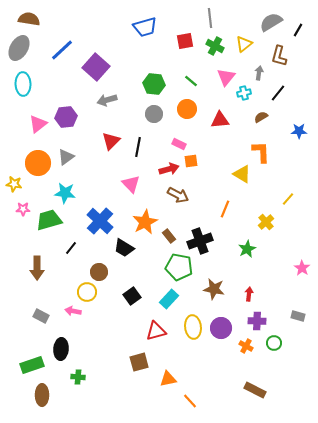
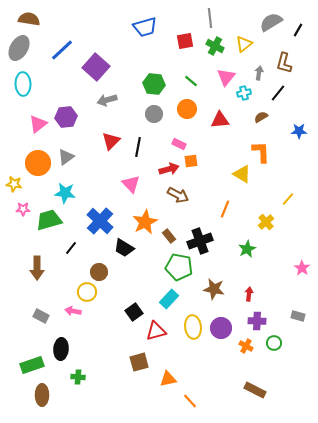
brown L-shape at (279, 56): moved 5 px right, 7 px down
black square at (132, 296): moved 2 px right, 16 px down
